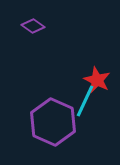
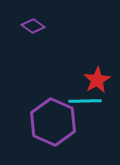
red star: rotated 16 degrees clockwise
cyan line: rotated 64 degrees clockwise
